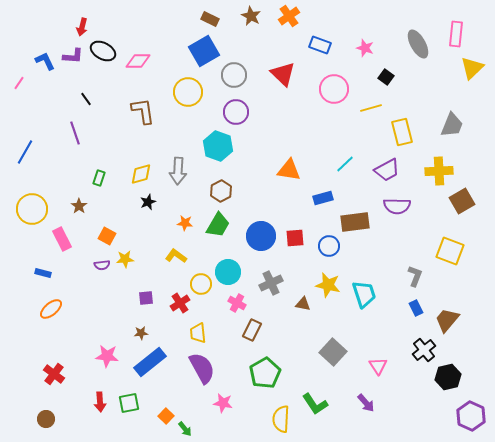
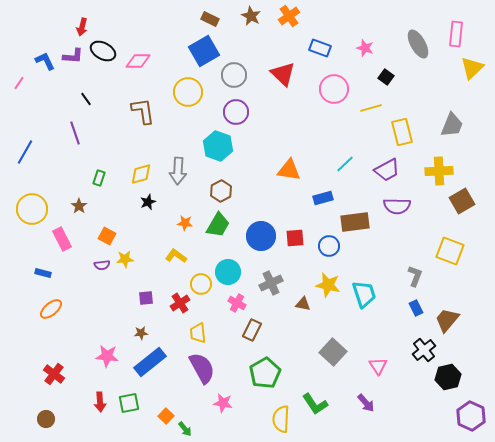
blue rectangle at (320, 45): moved 3 px down
